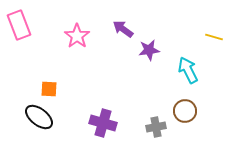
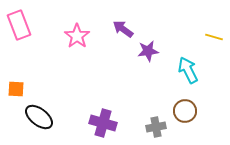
purple star: moved 1 px left, 1 px down
orange square: moved 33 px left
